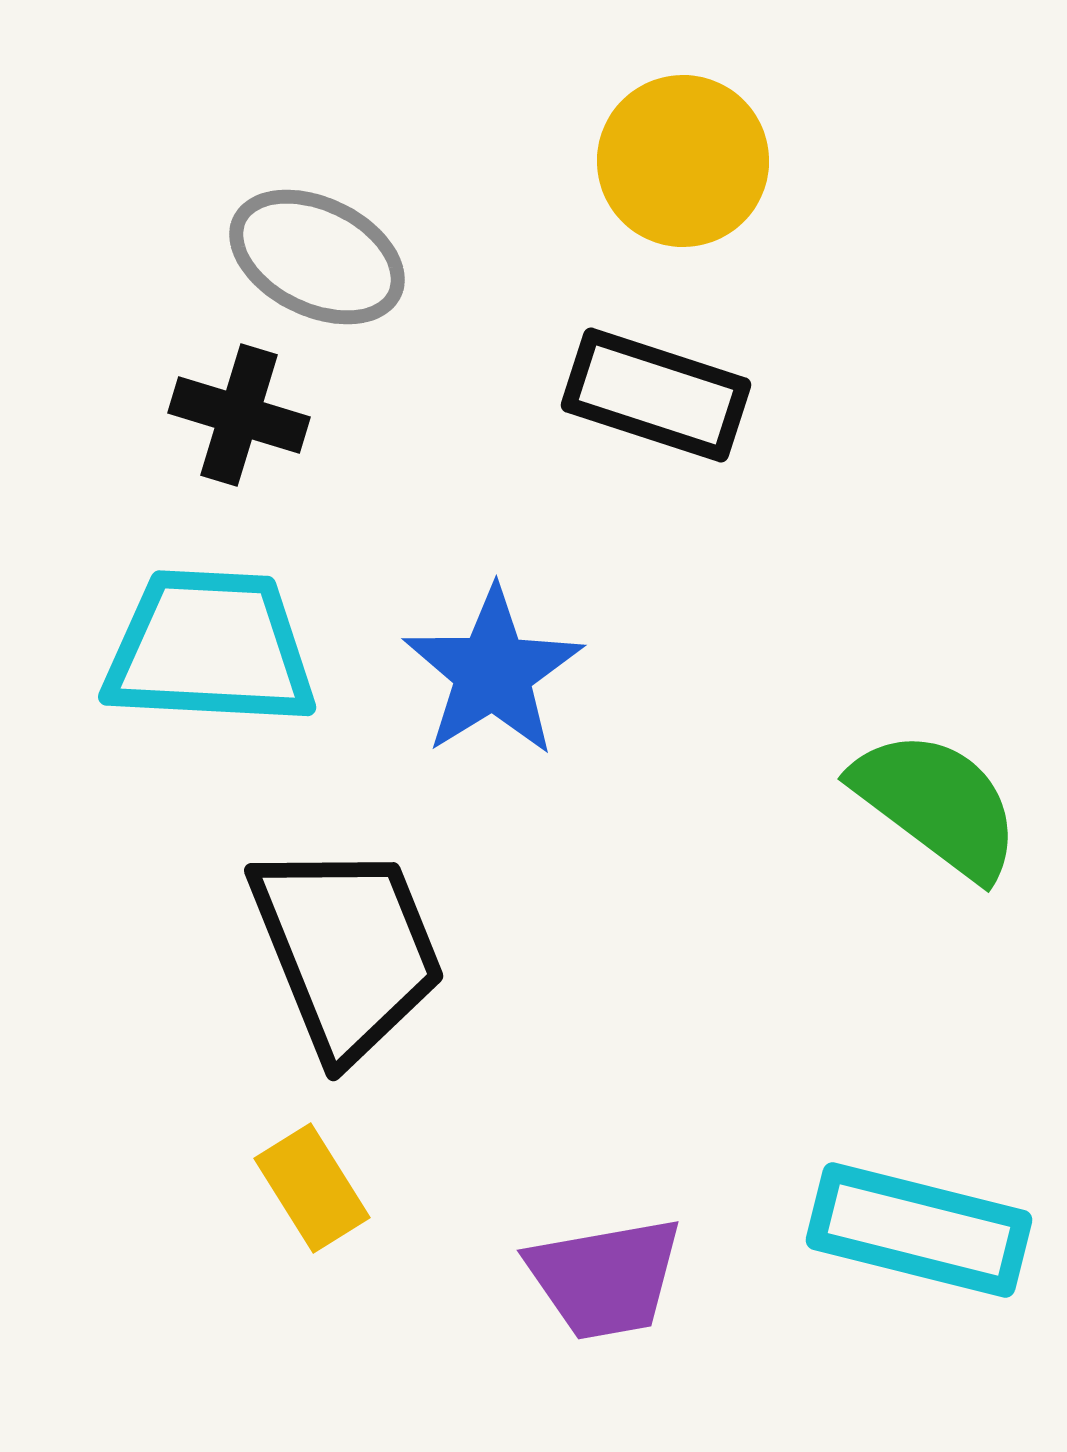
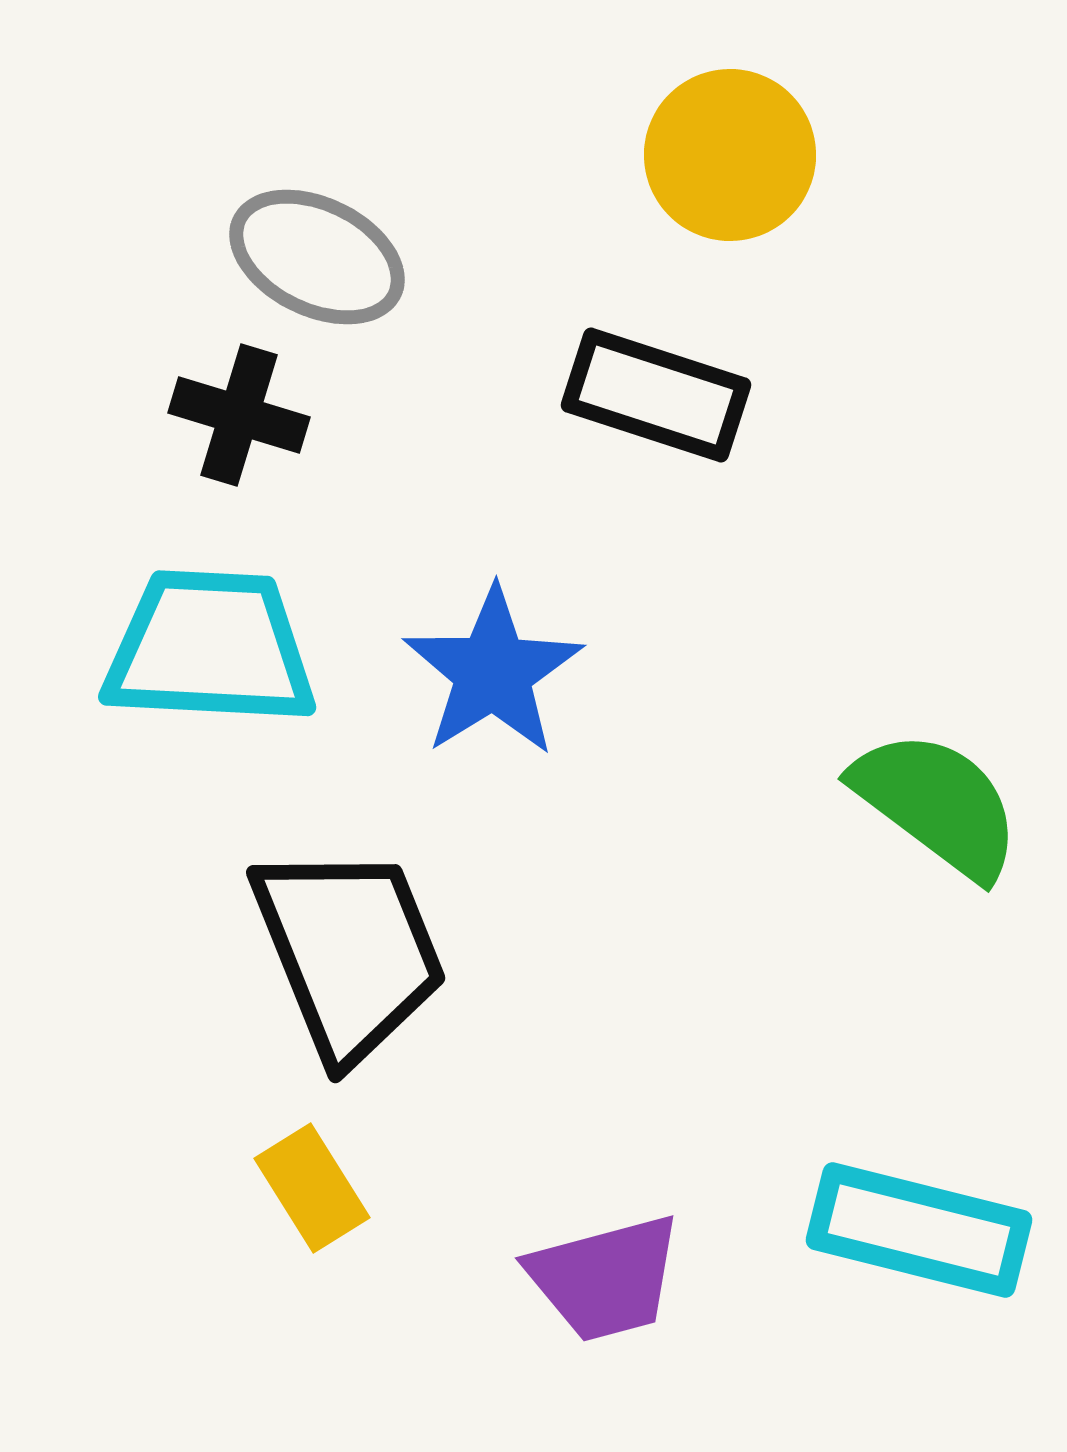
yellow circle: moved 47 px right, 6 px up
black trapezoid: moved 2 px right, 2 px down
purple trapezoid: rotated 5 degrees counterclockwise
